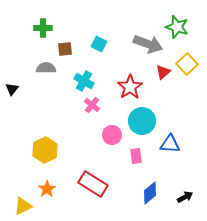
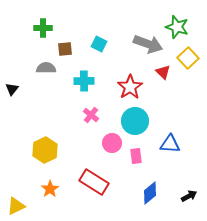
yellow square: moved 1 px right, 6 px up
red triangle: rotated 35 degrees counterclockwise
cyan cross: rotated 30 degrees counterclockwise
pink cross: moved 1 px left, 10 px down
cyan circle: moved 7 px left
pink circle: moved 8 px down
red rectangle: moved 1 px right, 2 px up
orange star: moved 3 px right
black arrow: moved 4 px right, 1 px up
yellow triangle: moved 7 px left
